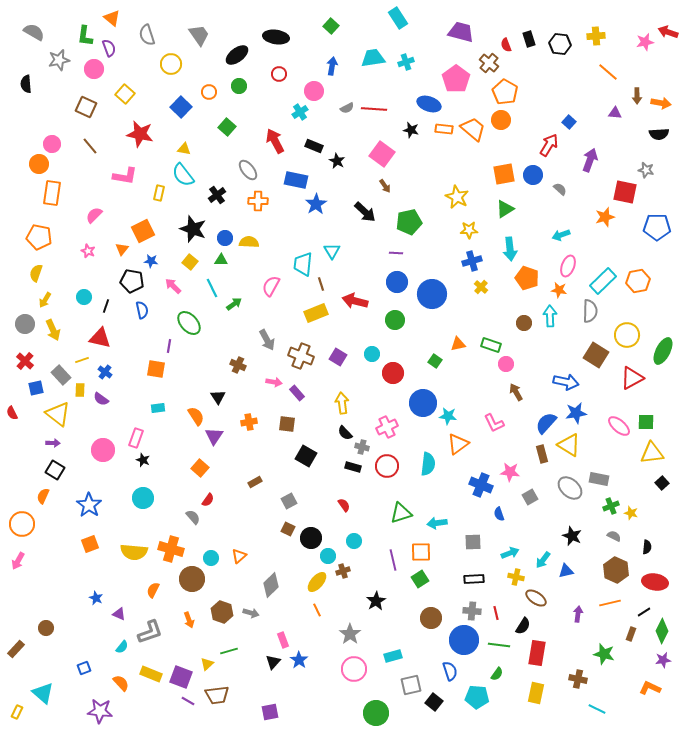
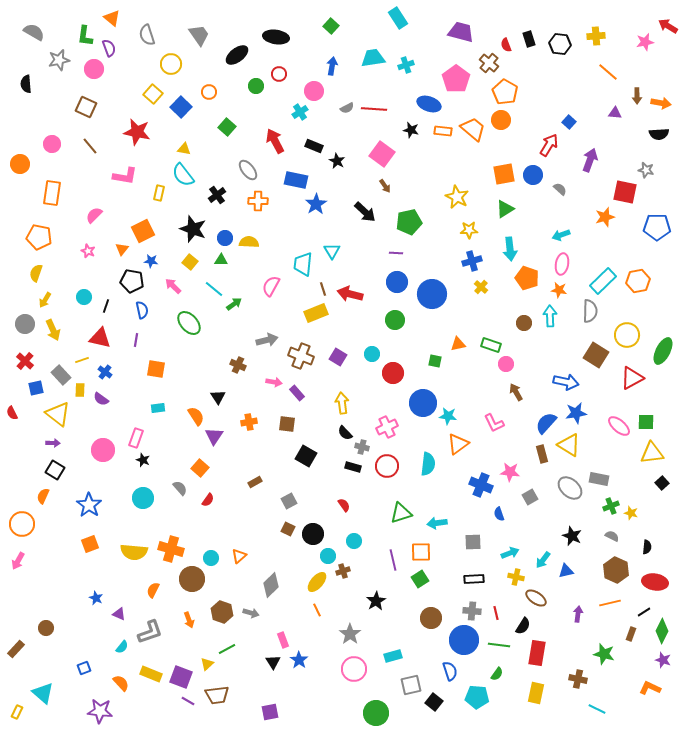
red arrow at (668, 32): moved 6 px up; rotated 12 degrees clockwise
cyan cross at (406, 62): moved 3 px down
green circle at (239, 86): moved 17 px right
yellow square at (125, 94): moved 28 px right
orange rectangle at (444, 129): moved 1 px left, 2 px down
red star at (140, 134): moved 3 px left, 2 px up
orange circle at (39, 164): moved 19 px left
pink ellipse at (568, 266): moved 6 px left, 2 px up; rotated 10 degrees counterclockwise
brown line at (321, 284): moved 2 px right, 5 px down
cyan line at (212, 288): moved 2 px right, 1 px down; rotated 24 degrees counterclockwise
red arrow at (355, 301): moved 5 px left, 7 px up
gray arrow at (267, 340): rotated 75 degrees counterclockwise
purple line at (169, 346): moved 33 px left, 6 px up
green square at (435, 361): rotated 24 degrees counterclockwise
gray semicircle at (193, 517): moved 13 px left, 29 px up
gray semicircle at (614, 536): moved 2 px left
black circle at (311, 538): moved 2 px right, 4 px up
green line at (229, 651): moved 2 px left, 2 px up; rotated 12 degrees counterclockwise
purple star at (663, 660): rotated 28 degrees clockwise
black triangle at (273, 662): rotated 14 degrees counterclockwise
